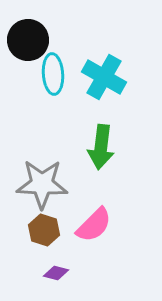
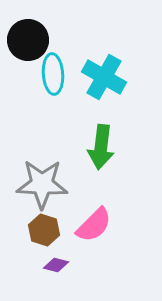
purple diamond: moved 8 px up
